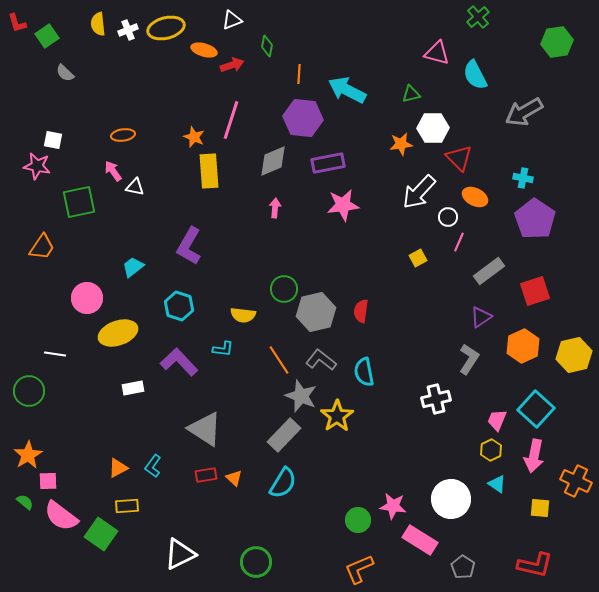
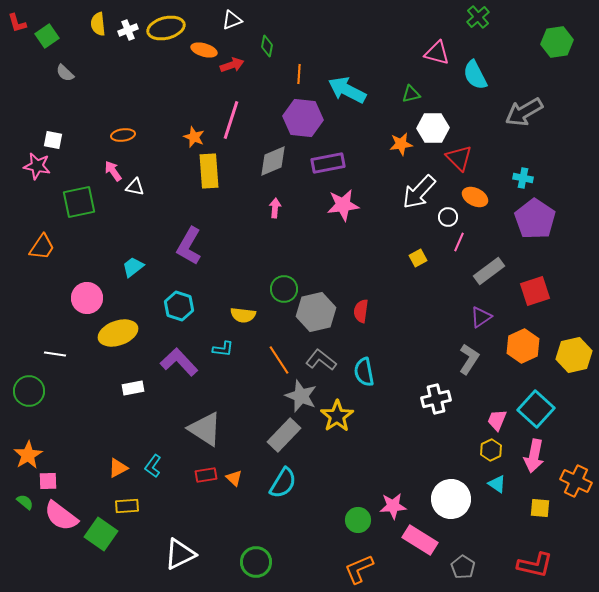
pink star at (393, 506): rotated 12 degrees counterclockwise
